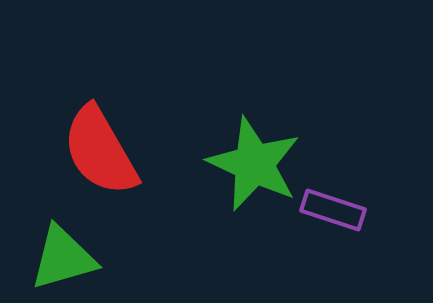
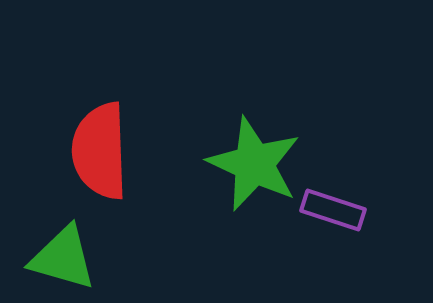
red semicircle: rotated 28 degrees clockwise
green triangle: rotated 32 degrees clockwise
